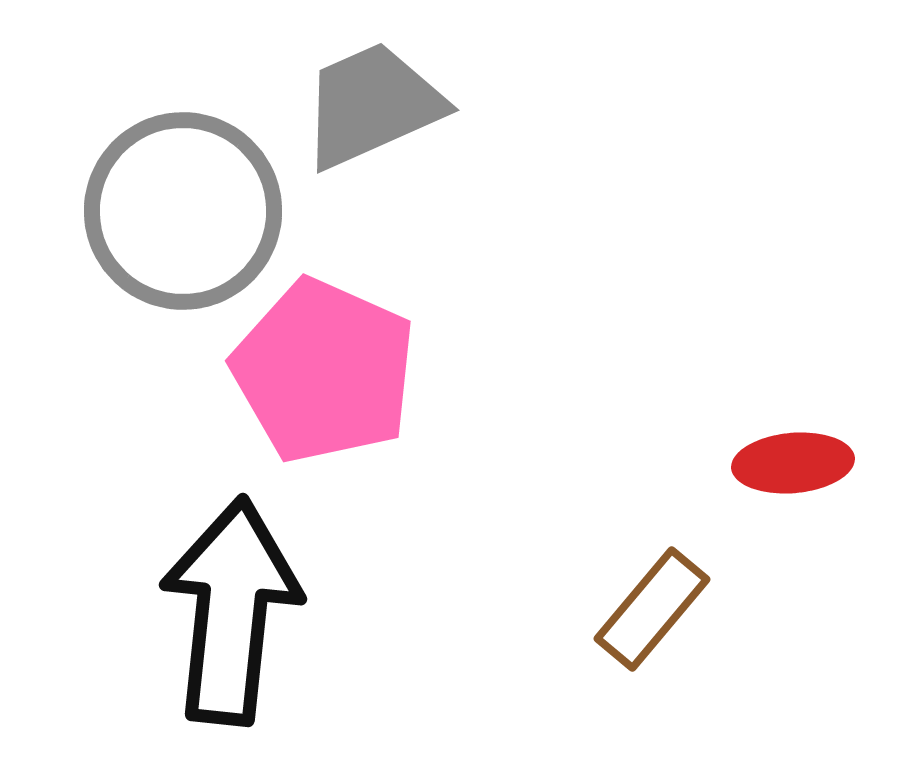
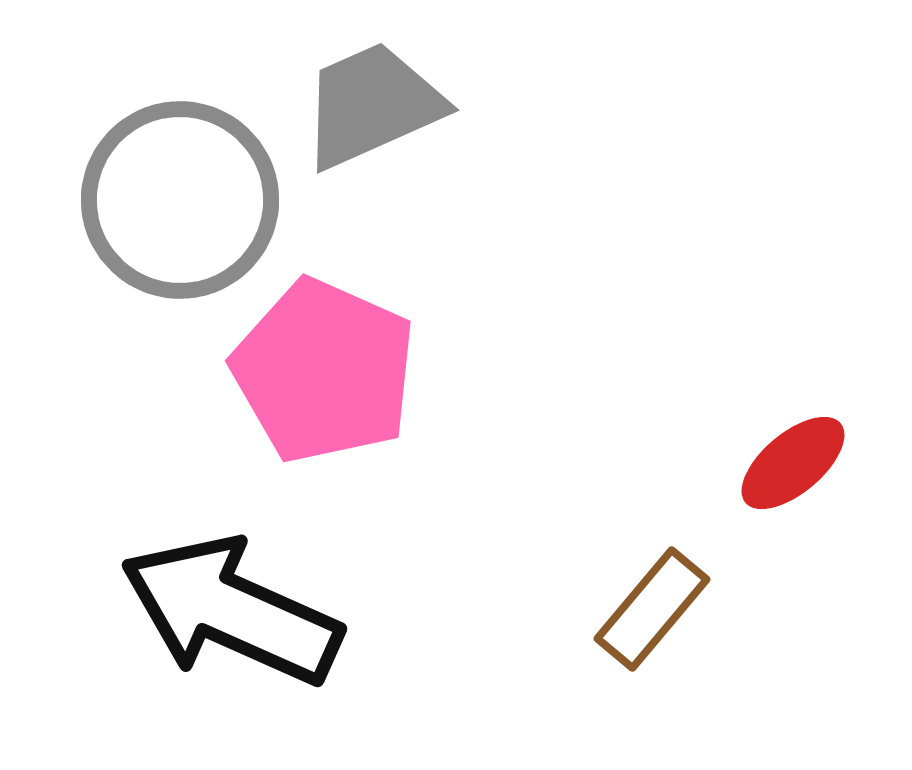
gray circle: moved 3 px left, 11 px up
red ellipse: rotated 35 degrees counterclockwise
black arrow: rotated 72 degrees counterclockwise
